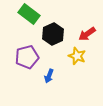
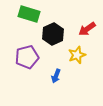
green rectangle: rotated 20 degrees counterclockwise
red arrow: moved 5 px up
yellow star: moved 1 px up; rotated 30 degrees clockwise
blue arrow: moved 7 px right
